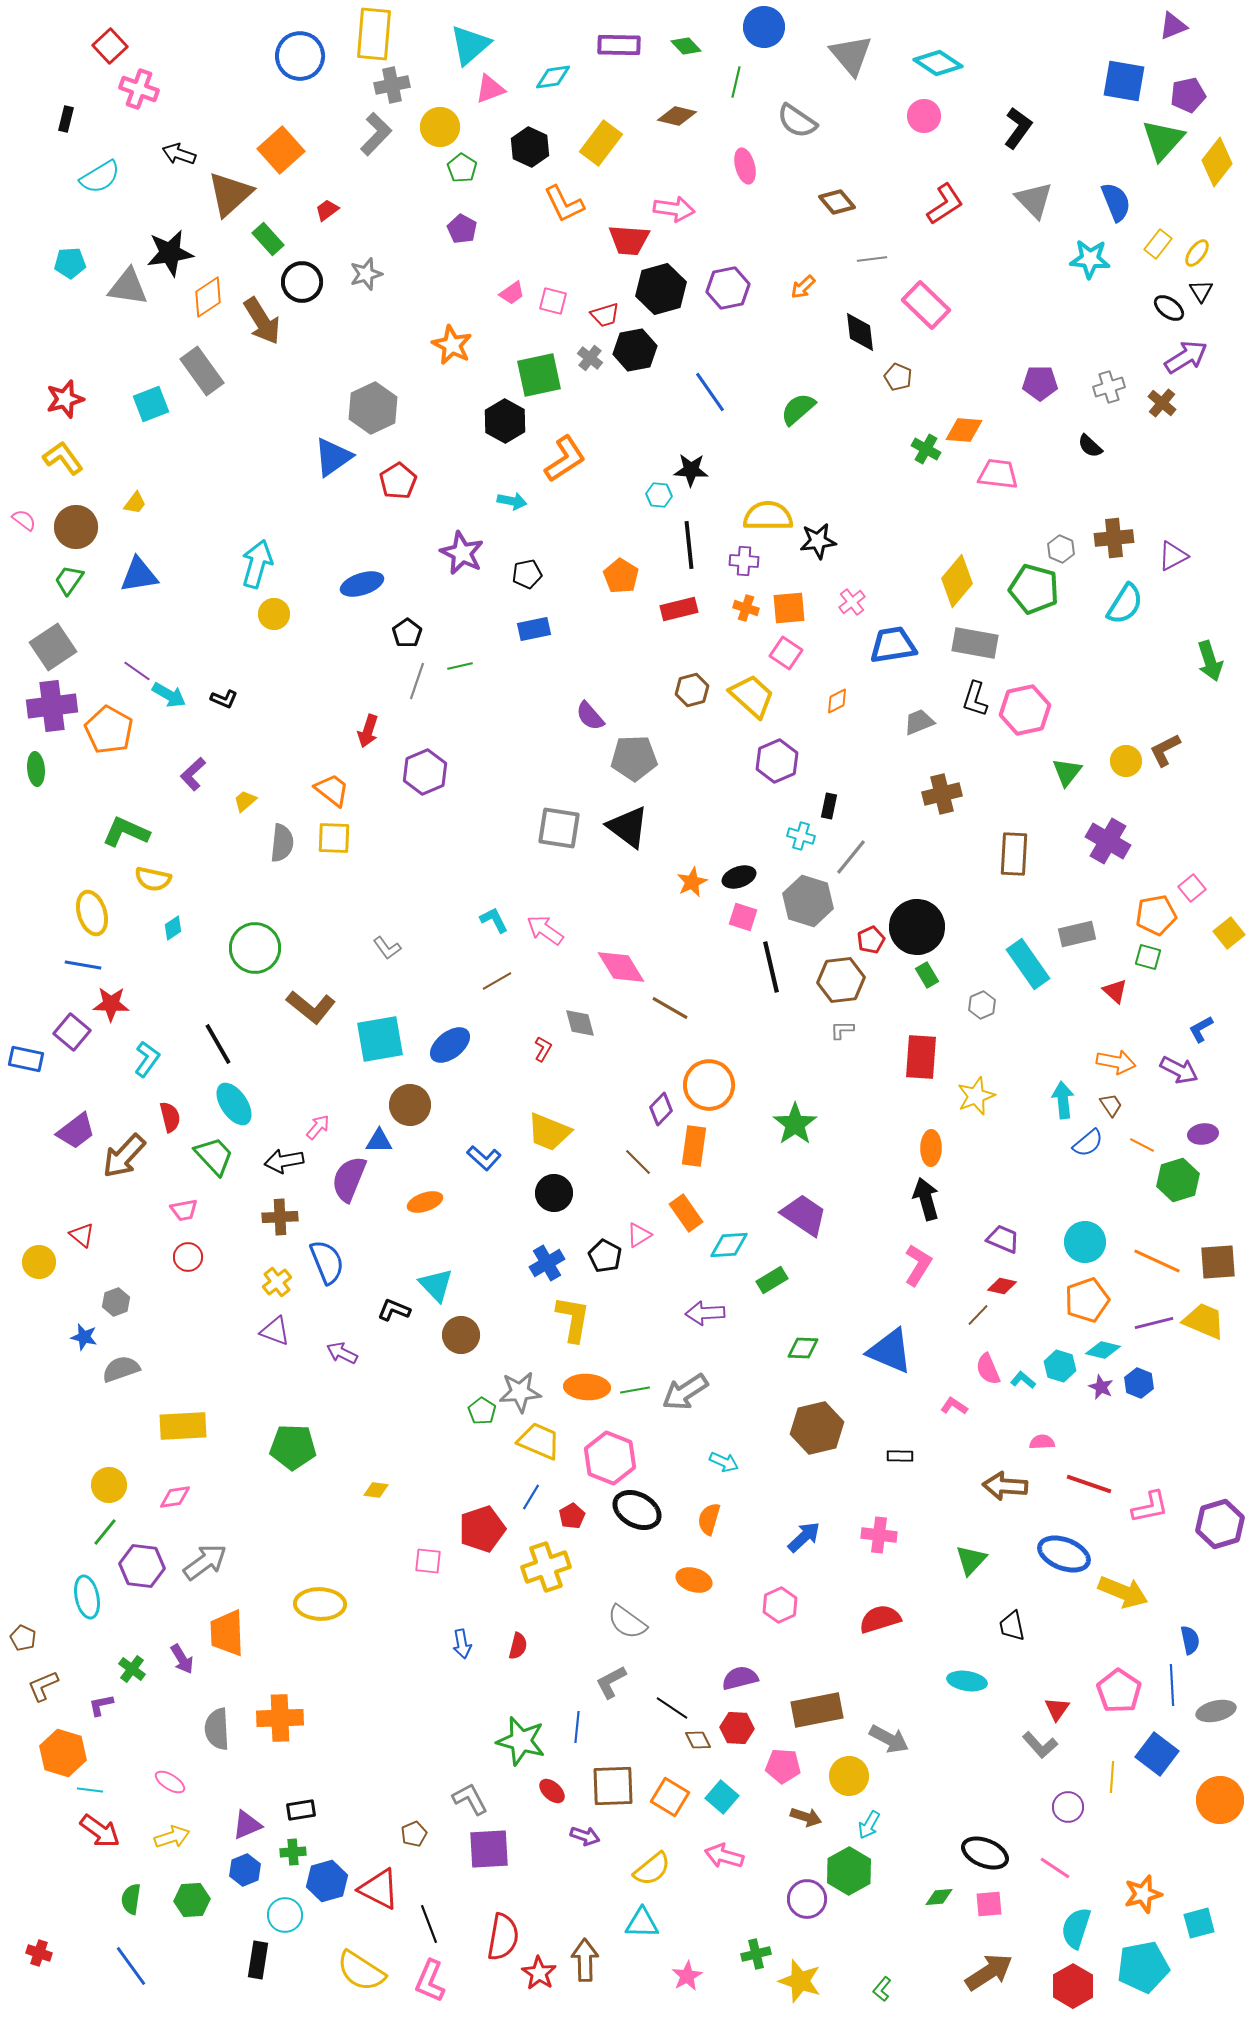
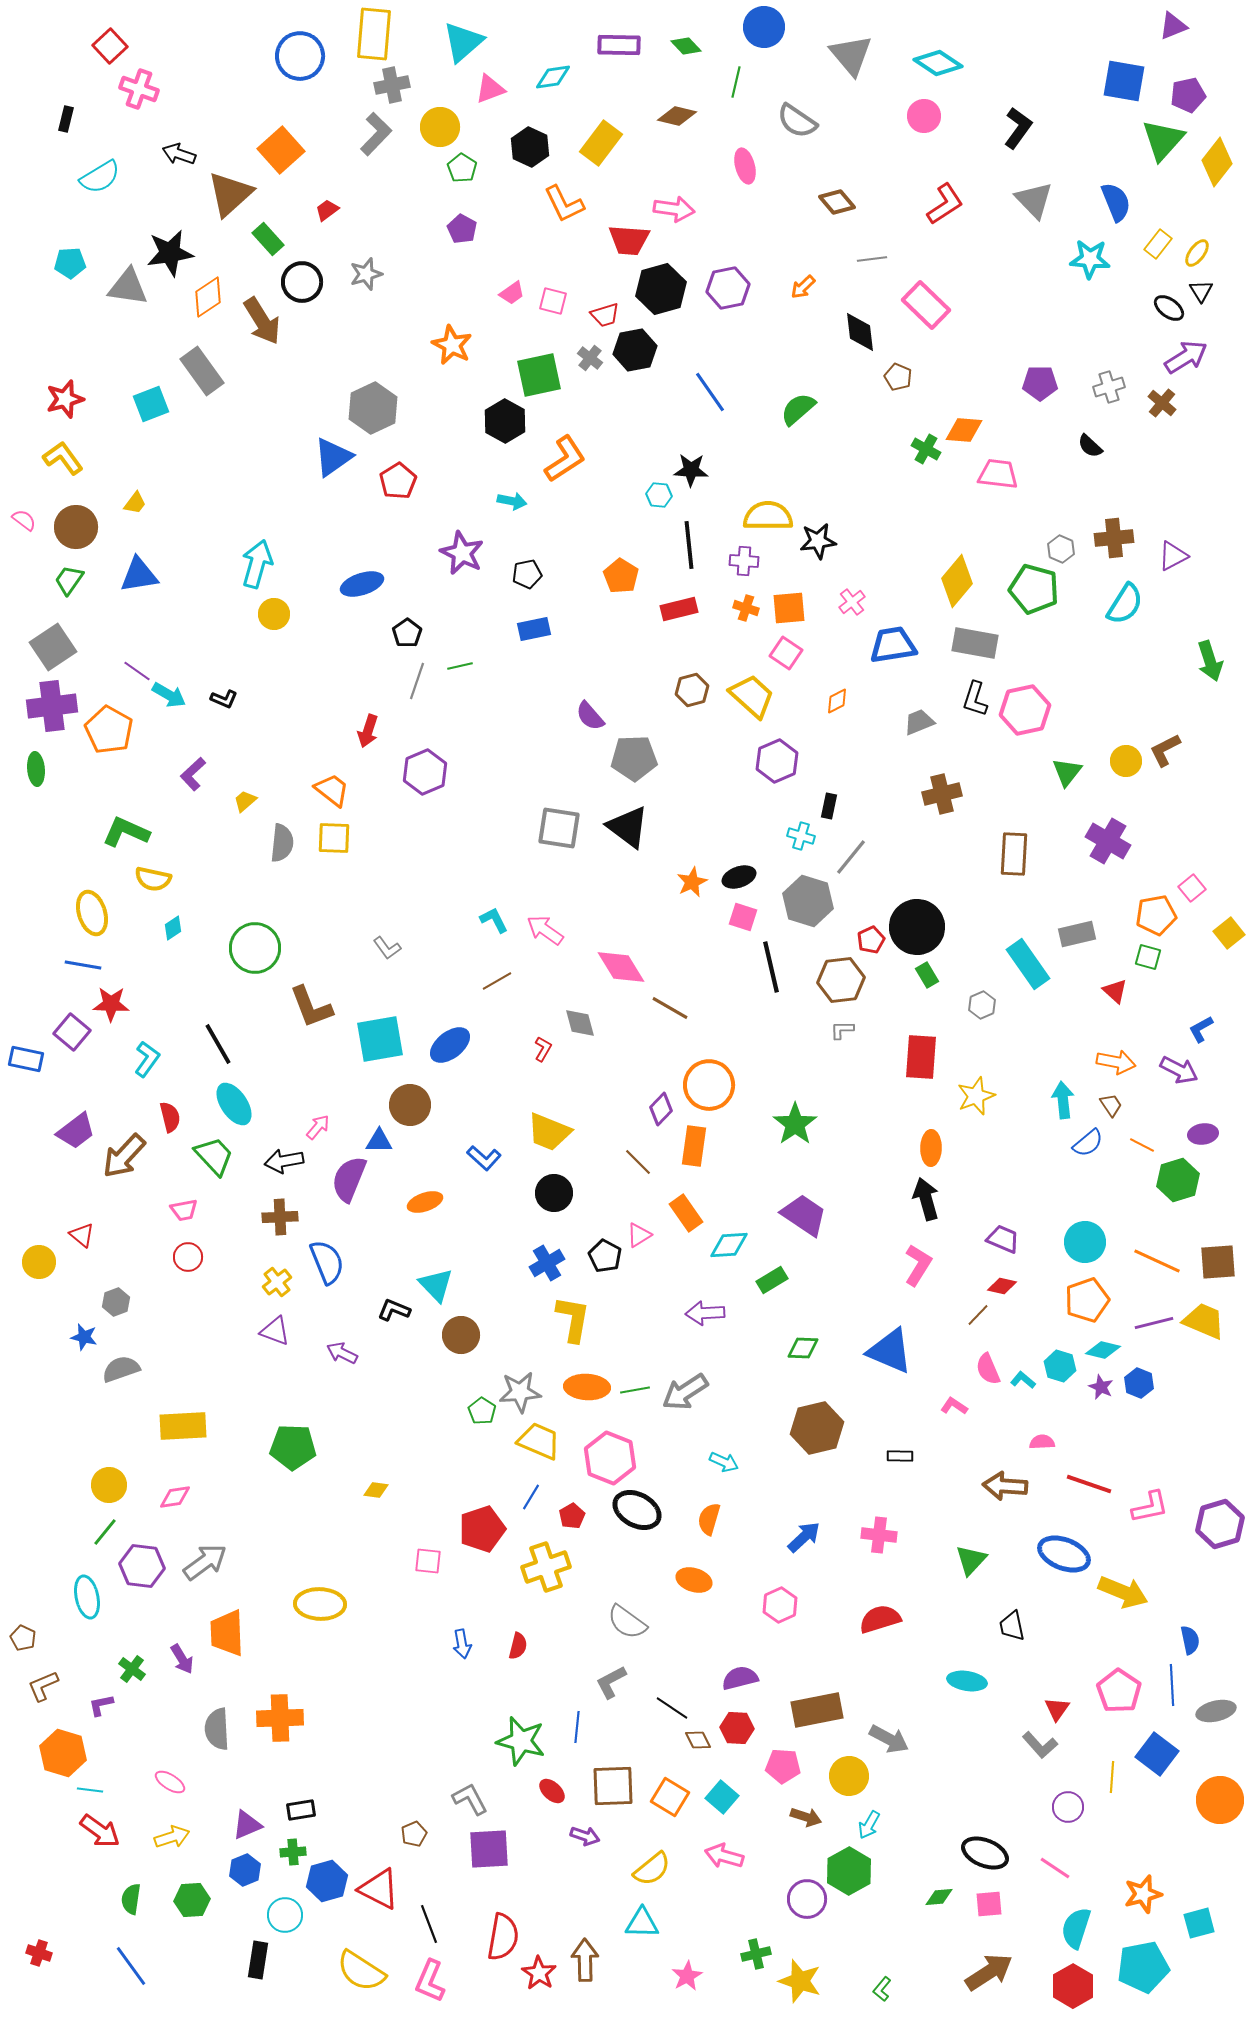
cyan triangle at (470, 45): moved 7 px left, 3 px up
brown L-shape at (311, 1007): rotated 30 degrees clockwise
